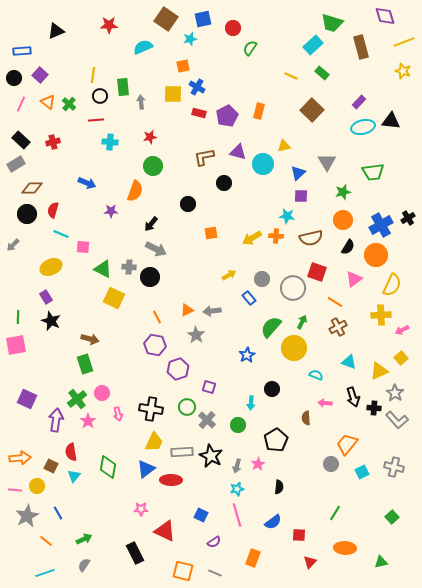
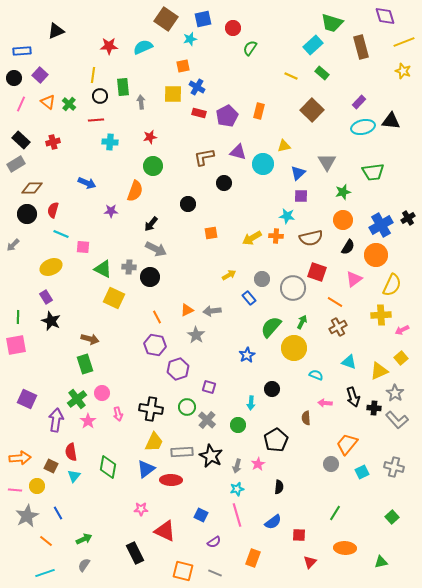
red star at (109, 25): moved 21 px down
